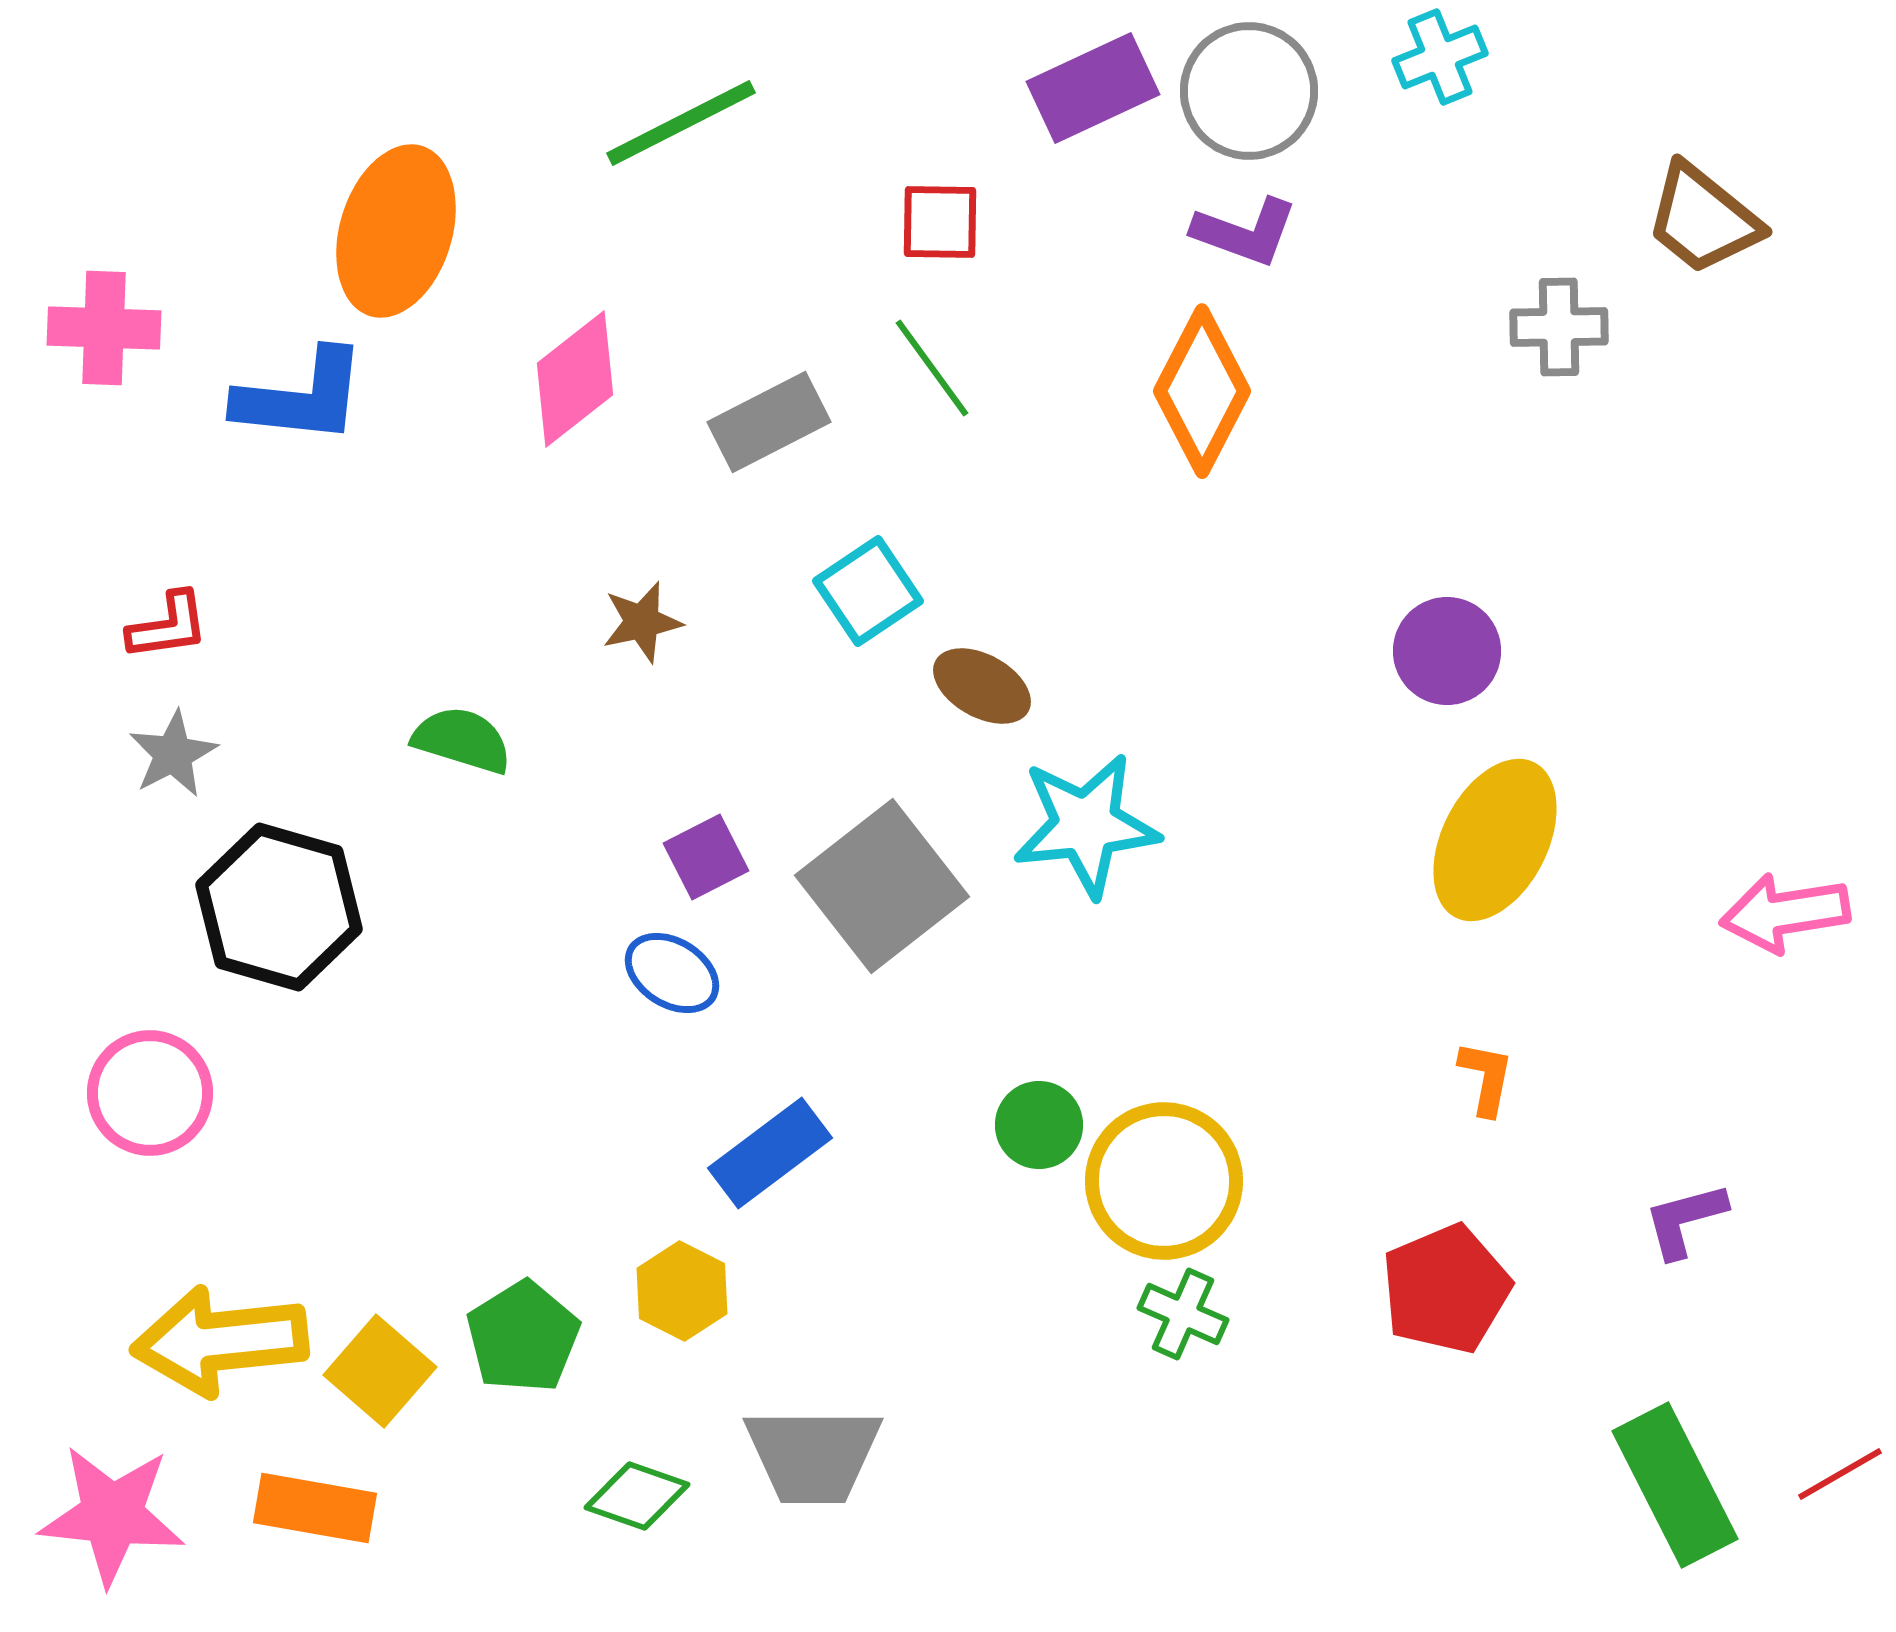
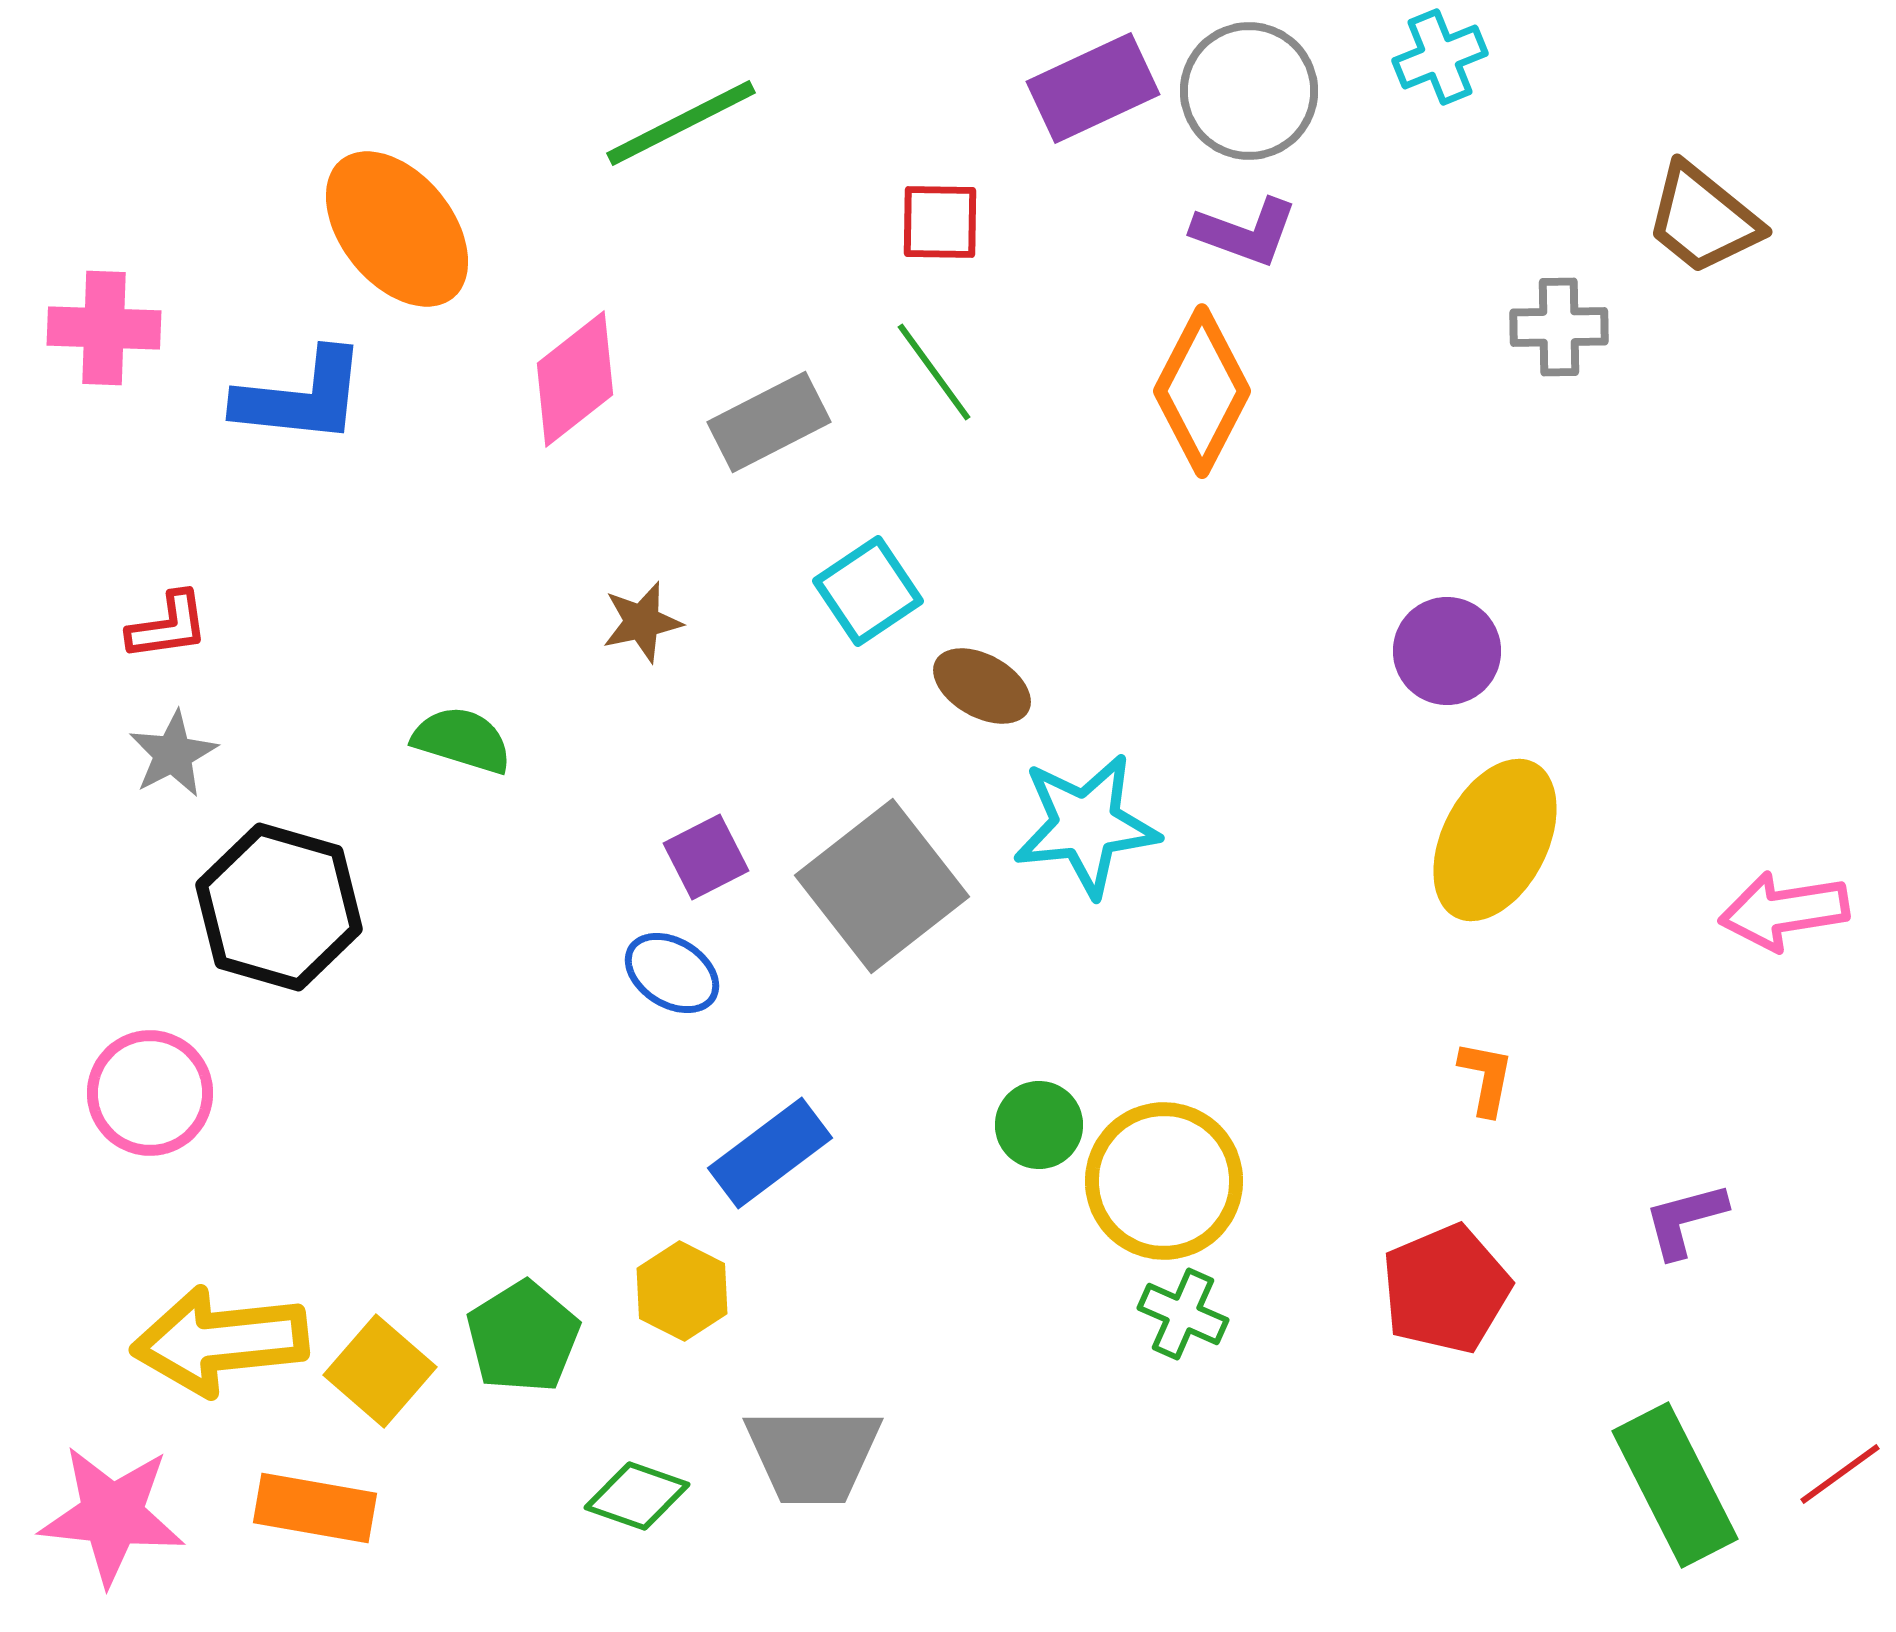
orange ellipse at (396, 231): moved 1 px right, 2 px up; rotated 56 degrees counterclockwise
green line at (932, 368): moved 2 px right, 4 px down
pink arrow at (1785, 913): moved 1 px left, 2 px up
red line at (1840, 1474): rotated 6 degrees counterclockwise
